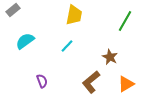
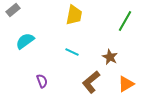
cyan line: moved 5 px right, 6 px down; rotated 72 degrees clockwise
